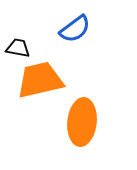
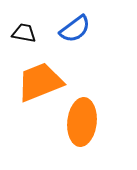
black trapezoid: moved 6 px right, 15 px up
orange trapezoid: moved 2 px down; rotated 9 degrees counterclockwise
